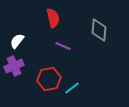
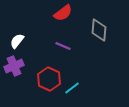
red semicircle: moved 10 px right, 5 px up; rotated 66 degrees clockwise
red hexagon: rotated 25 degrees counterclockwise
